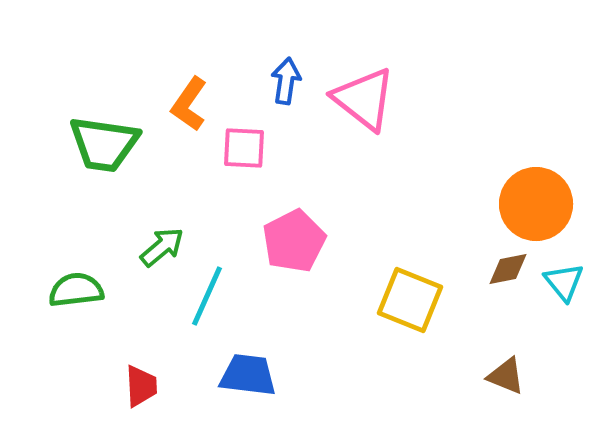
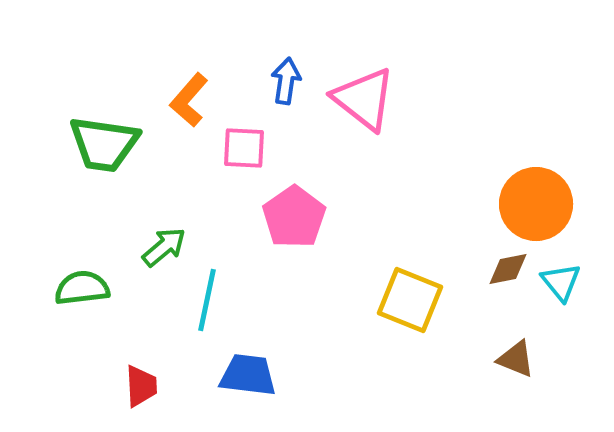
orange L-shape: moved 4 px up; rotated 6 degrees clockwise
pink pentagon: moved 24 px up; rotated 8 degrees counterclockwise
green arrow: moved 2 px right
cyan triangle: moved 3 px left
green semicircle: moved 6 px right, 2 px up
cyan line: moved 4 px down; rotated 12 degrees counterclockwise
brown triangle: moved 10 px right, 17 px up
